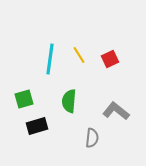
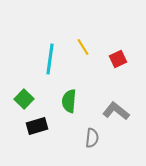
yellow line: moved 4 px right, 8 px up
red square: moved 8 px right
green square: rotated 30 degrees counterclockwise
